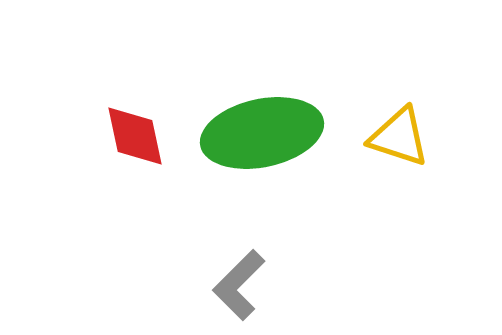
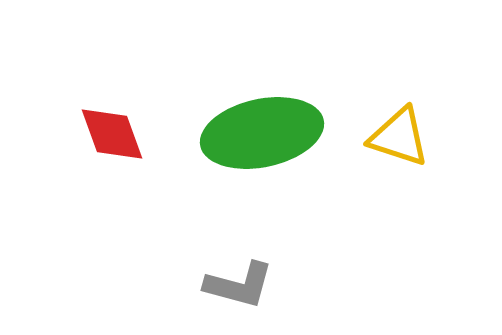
red diamond: moved 23 px left, 2 px up; rotated 8 degrees counterclockwise
gray L-shape: rotated 120 degrees counterclockwise
